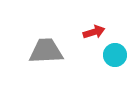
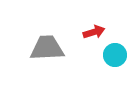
gray trapezoid: moved 1 px right, 3 px up
